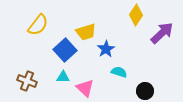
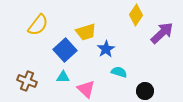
pink triangle: moved 1 px right, 1 px down
